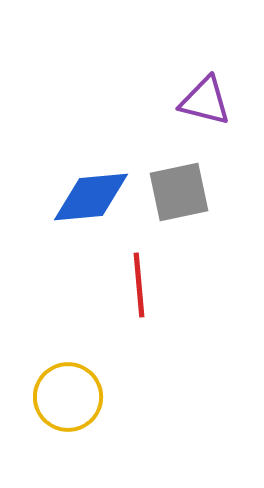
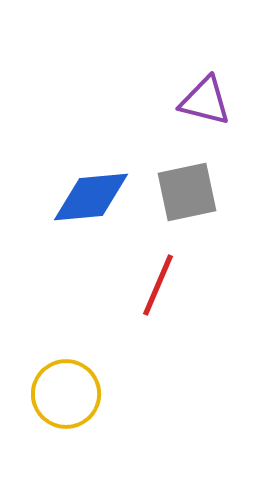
gray square: moved 8 px right
red line: moved 19 px right; rotated 28 degrees clockwise
yellow circle: moved 2 px left, 3 px up
